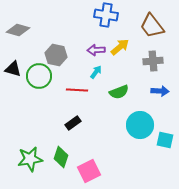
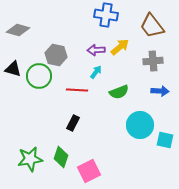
black rectangle: rotated 28 degrees counterclockwise
